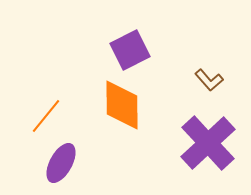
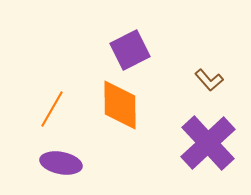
orange diamond: moved 2 px left
orange line: moved 6 px right, 7 px up; rotated 9 degrees counterclockwise
purple ellipse: rotated 72 degrees clockwise
